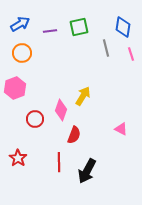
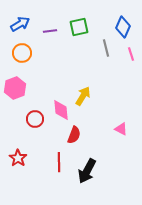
blue diamond: rotated 15 degrees clockwise
pink diamond: rotated 25 degrees counterclockwise
